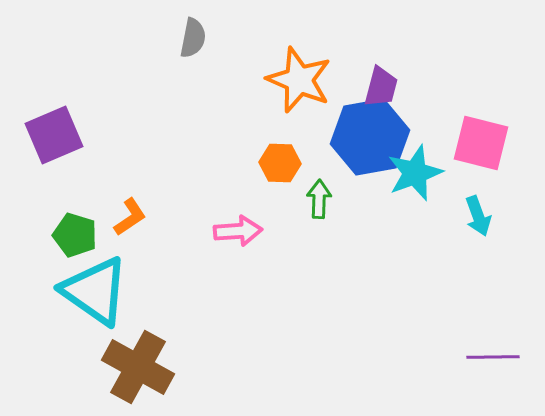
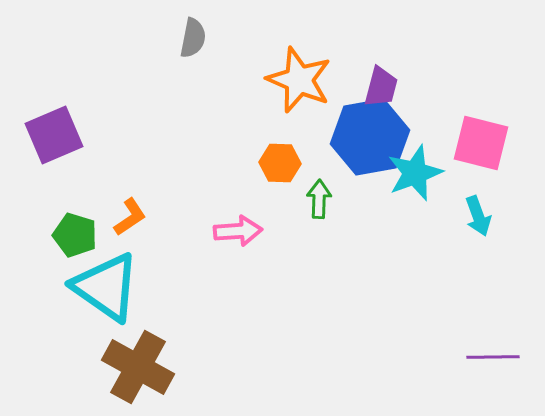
cyan triangle: moved 11 px right, 4 px up
